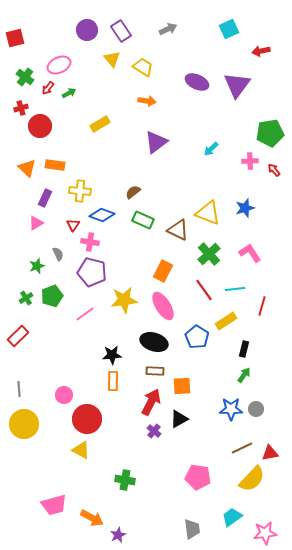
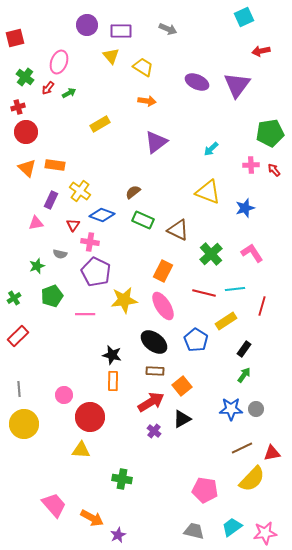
gray arrow at (168, 29): rotated 48 degrees clockwise
cyan square at (229, 29): moved 15 px right, 12 px up
purple circle at (87, 30): moved 5 px up
purple rectangle at (121, 31): rotated 55 degrees counterclockwise
yellow triangle at (112, 59): moved 1 px left, 3 px up
pink ellipse at (59, 65): moved 3 px up; rotated 45 degrees counterclockwise
red cross at (21, 108): moved 3 px left, 1 px up
red circle at (40, 126): moved 14 px left, 6 px down
pink cross at (250, 161): moved 1 px right, 4 px down
yellow cross at (80, 191): rotated 30 degrees clockwise
purple rectangle at (45, 198): moved 6 px right, 2 px down
yellow triangle at (208, 213): moved 21 px up
pink triangle at (36, 223): rotated 21 degrees clockwise
pink L-shape at (250, 253): moved 2 px right
gray semicircle at (58, 254): moved 2 px right; rotated 128 degrees clockwise
green cross at (209, 254): moved 2 px right
purple pentagon at (92, 272): moved 4 px right; rotated 12 degrees clockwise
red line at (204, 290): moved 3 px down; rotated 40 degrees counterclockwise
green cross at (26, 298): moved 12 px left
pink line at (85, 314): rotated 36 degrees clockwise
blue pentagon at (197, 337): moved 1 px left, 3 px down
black ellipse at (154, 342): rotated 20 degrees clockwise
black rectangle at (244, 349): rotated 21 degrees clockwise
black star at (112, 355): rotated 18 degrees clockwise
orange square at (182, 386): rotated 36 degrees counterclockwise
red arrow at (151, 402): rotated 32 degrees clockwise
red circle at (87, 419): moved 3 px right, 2 px up
black triangle at (179, 419): moved 3 px right
yellow triangle at (81, 450): rotated 24 degrees counterclockwise
red triangle at (270, 453): moved 2 px right
pink pentagon at (198, 477): moved 7 px right, 13 px down
green cross at (125, 480): moved 3 px left, 1 px up
pink trapezoid at (54, 505): rotated 116 degrees counterclockwise
cyan trapezoid at (232, 517): moved 10 px down
gray trapezoid at (192, 529): moved 2 px right, 2 px down; rotated 70 degrees counterclockwise
